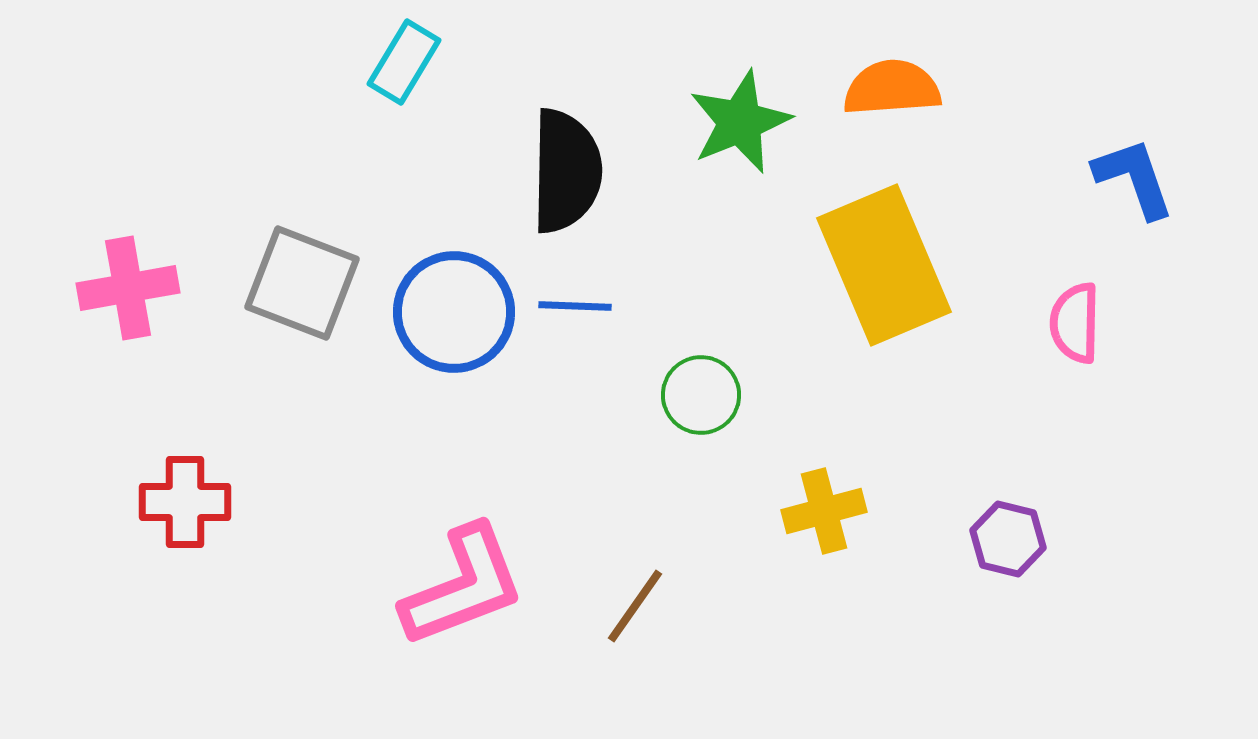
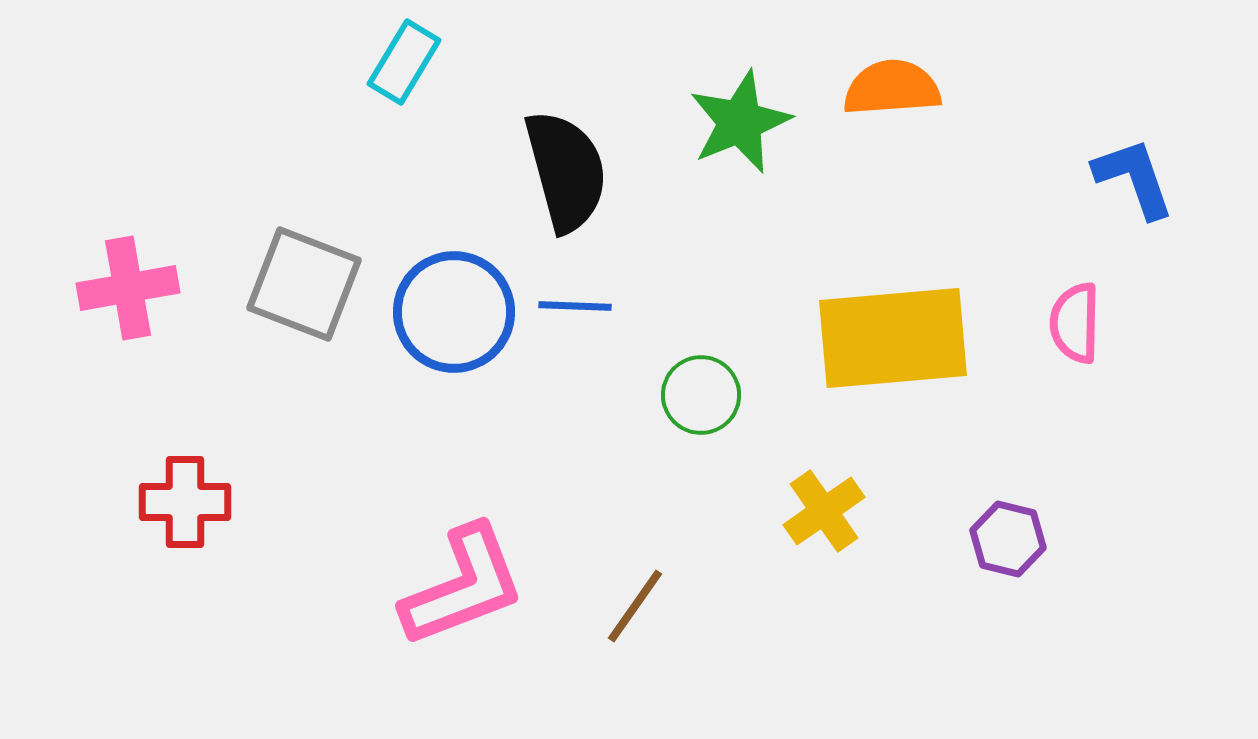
black semicircle: rotated 16 degrees counterclockwise
yellow rectangle: moved 9 px right, 73 px down; rotated 72 degrees counterclockwise
gray square: moved 2 px right, 1 px down
yellow cross: rotated 20 degrees counterclockwise
